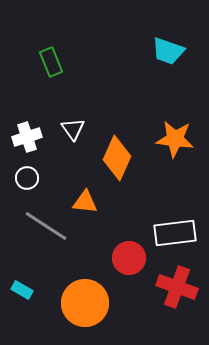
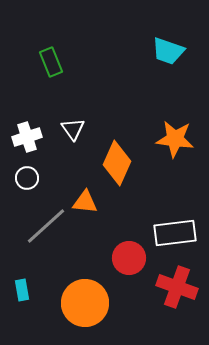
orange diamond: moved 5 px down
gray line: rotated 75 degrees counterclockwise
cyan rectangle: rotated 50 degrees clockwise
